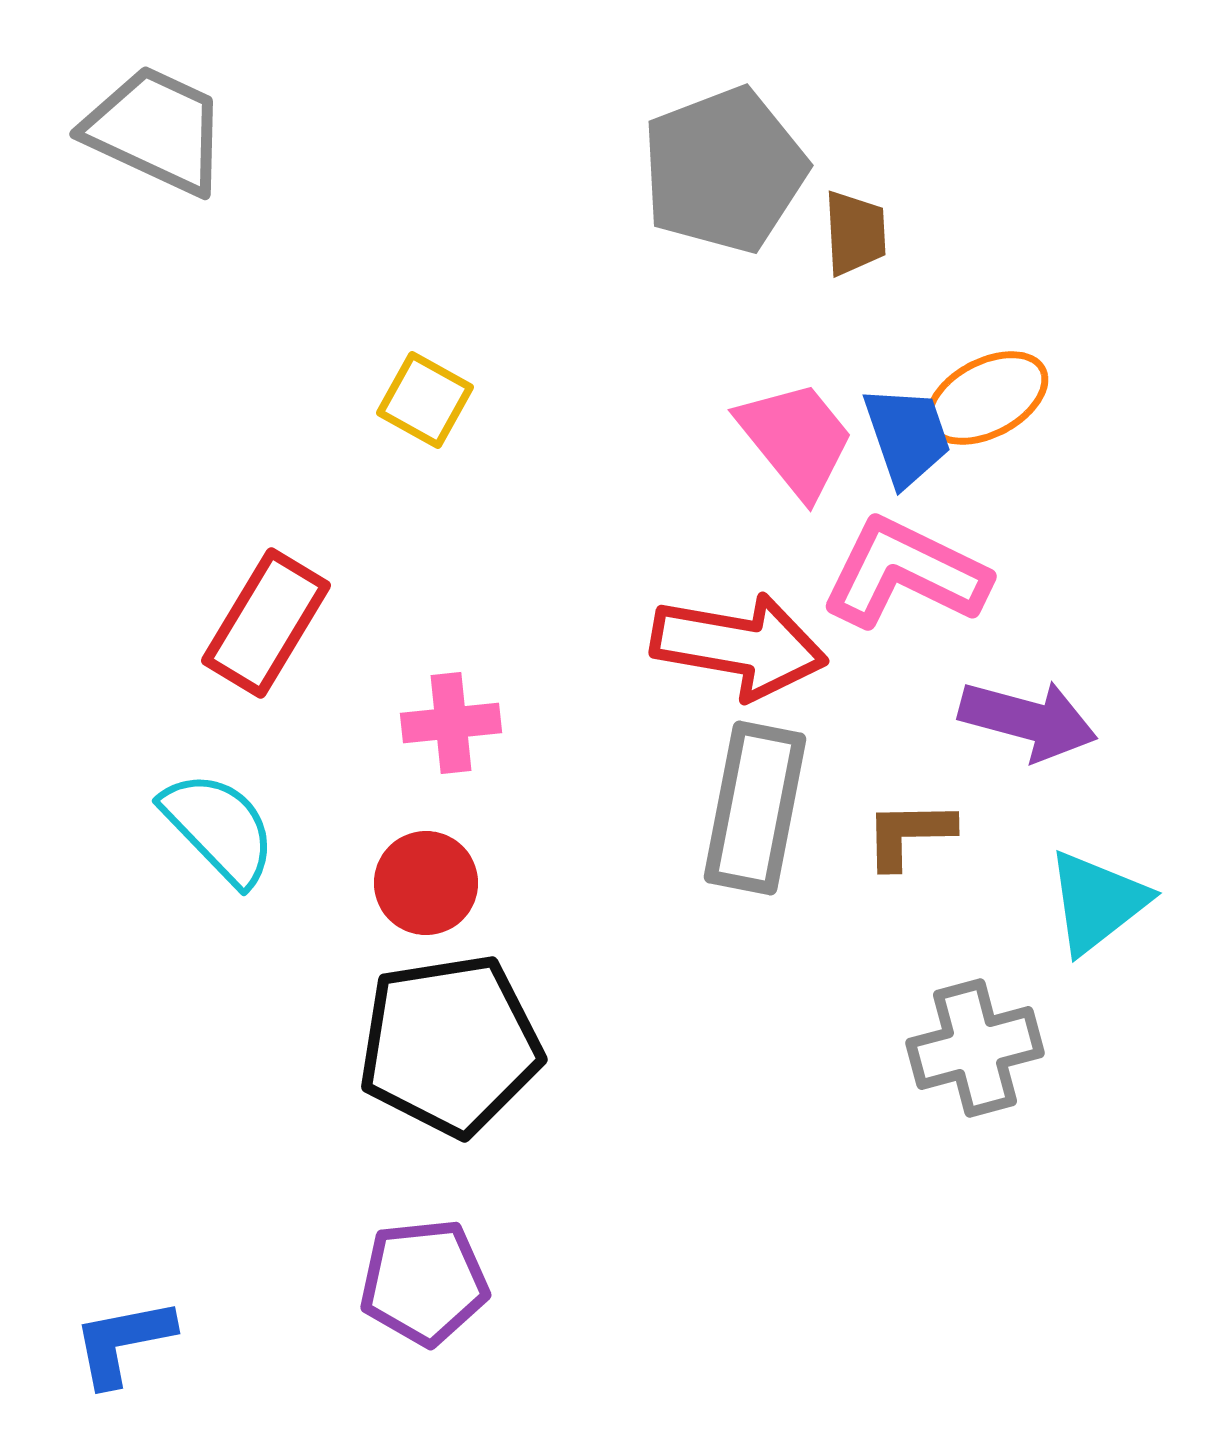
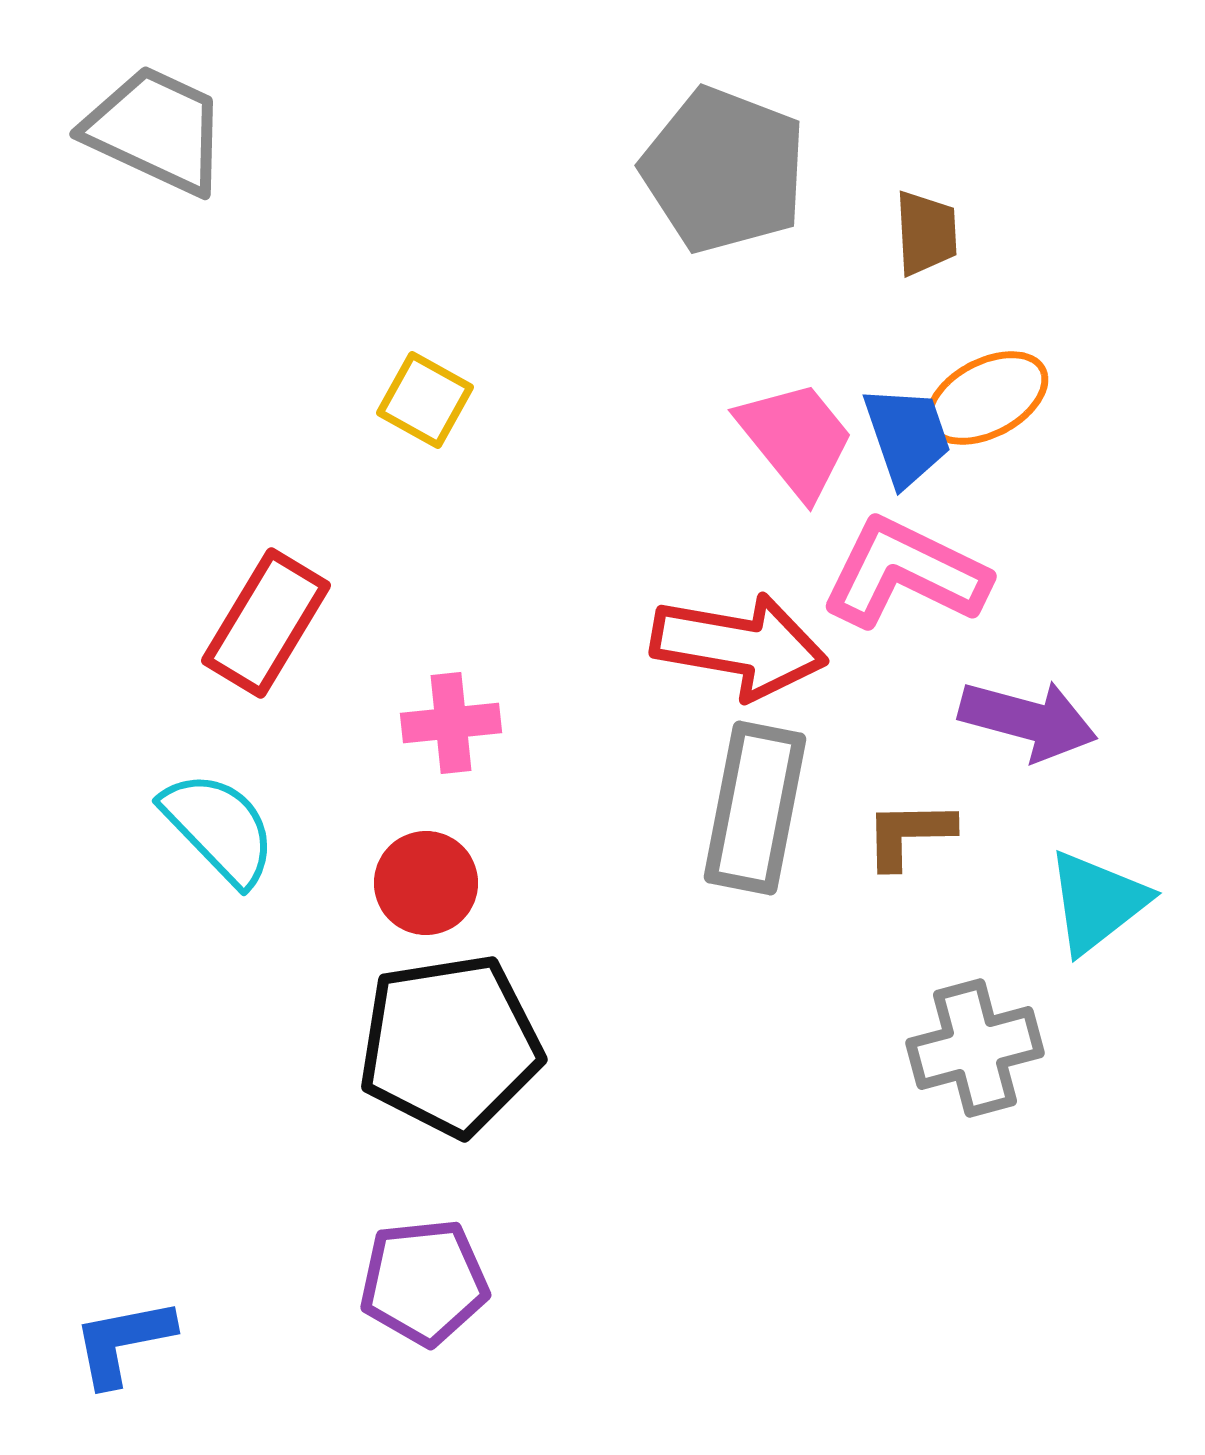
gray pentagon: rotated 30 degrees counterclockwise
brown trapezoid: moved 71 px right
